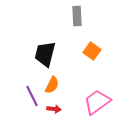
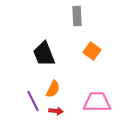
black trapezoid: moved 1 px left; rotated 36 degrees counterclockwise
orange semicircle: moved 1 px right, 4 px down
purple line: moved 1 px right, 5 px down
pink trapezoid: rotated 36 degrees clockwise
red arrow: moved 2 px right, 2 px down
